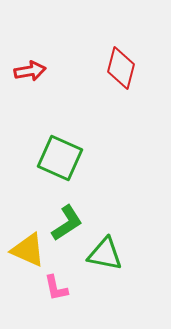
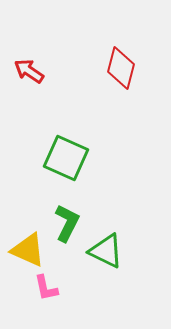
red arrow: moved 1 px left; rotated 136 degrees counterclockwise
green square: moved 6 px right
green L-shape: rotated 30 degrees counterclockwise
green triangle: moved 1 px right, 3 px up; rotated 15 degrees clockwise
pink L-shape: moved 10 px left
